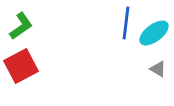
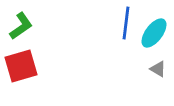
cyan ellipse: rotated 16 degrees counterclockwise
red square: rotated 12 degrees clockwise
